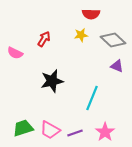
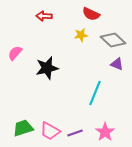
red semicircle: rotated 24 degrees clockwise
red arrow: moved 23 px up; rotated 119 degrees counterclockwise
pink semicircle: rotated 105 degrees clockwise
purple triangle: moved 2 px up
black star: moved 5 px left, 13 px up
cyan line: moved 3 px right, 5 px up
pink trapezoid: moved 1 px down
